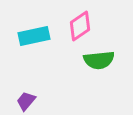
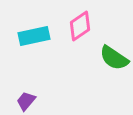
green semicircle: moved 15 px right, 2 px up; rotated 40 degrees clockwise
